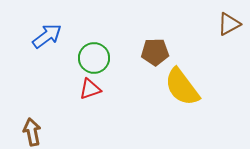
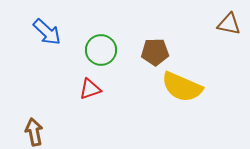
brown triangle: rotated 40 degrees clockwise
blue arrow: moved 4 px up; rotated 80 degrees clockwise
green circle: moved 7 px right, 8 px up
yellow semicircle: rotated 30 degrees counterclockwise
brown arrow: moved 2 px right
